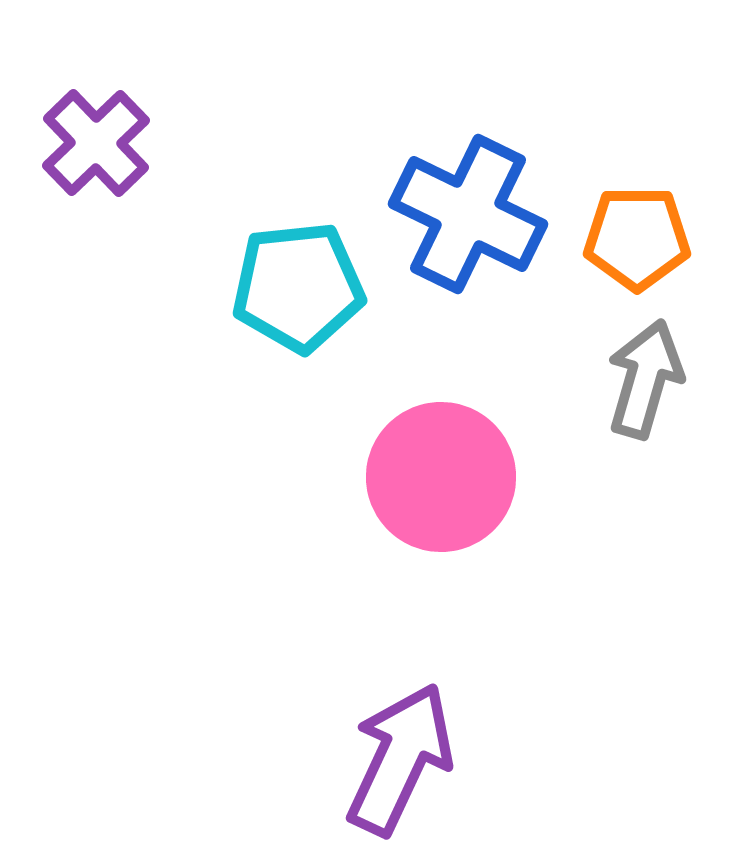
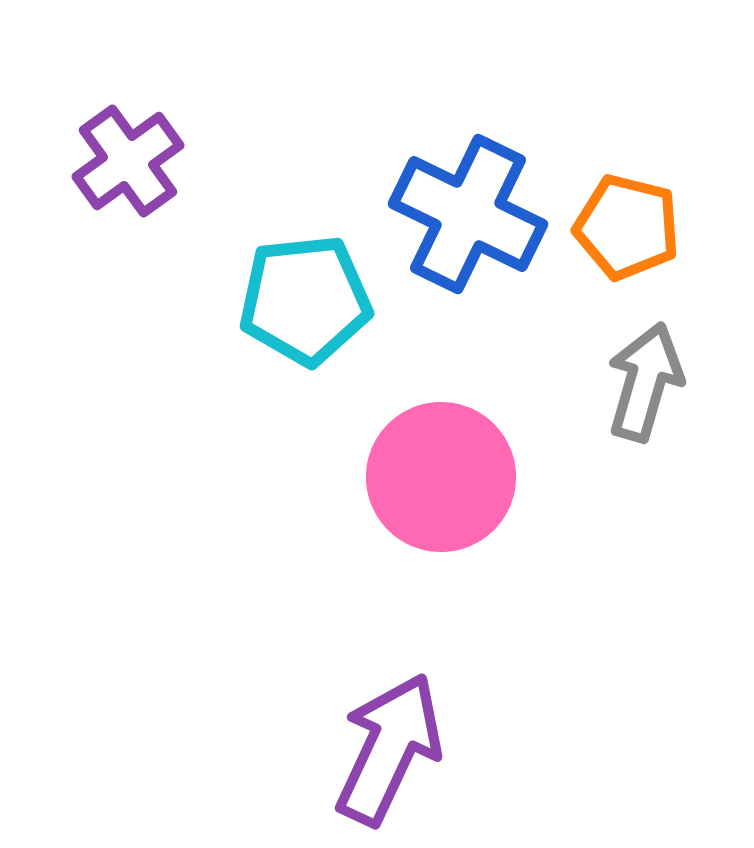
purple cross: moved 32 px right, 18 px down; rotated 8 degrees clockwise
orange pentagon: moved 10 px left, 11 px up; rotated 14 degrees clockwise
cyan pentagon: moved 7 px right, 13 px down
gray arrow: moved 3 px down
purple arrow: moved 11 px left, 10 px up
